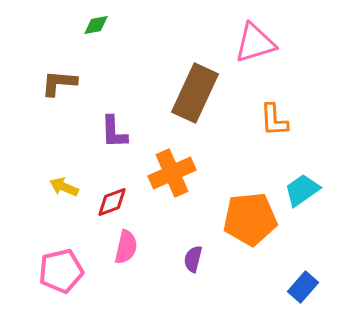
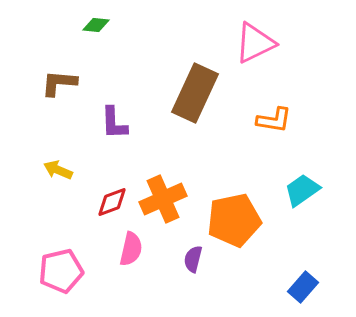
green diamond: rotated 16 degrees clockwise
pink triangle: rotated 9 degrees counterclockwise
orange L-shape: rotated 78 degrees counterclockwise
purple L-shape: moved 9 px up
orange cross: moved 9 px left, 26 px down
yellow arrow: moved 6 px left, 17 px up
orange pentagon: moved 16 px left, 1 px down; rotated 6 degrees counterclockwise
pink semicircle: moved 5 px right, 2 px down
